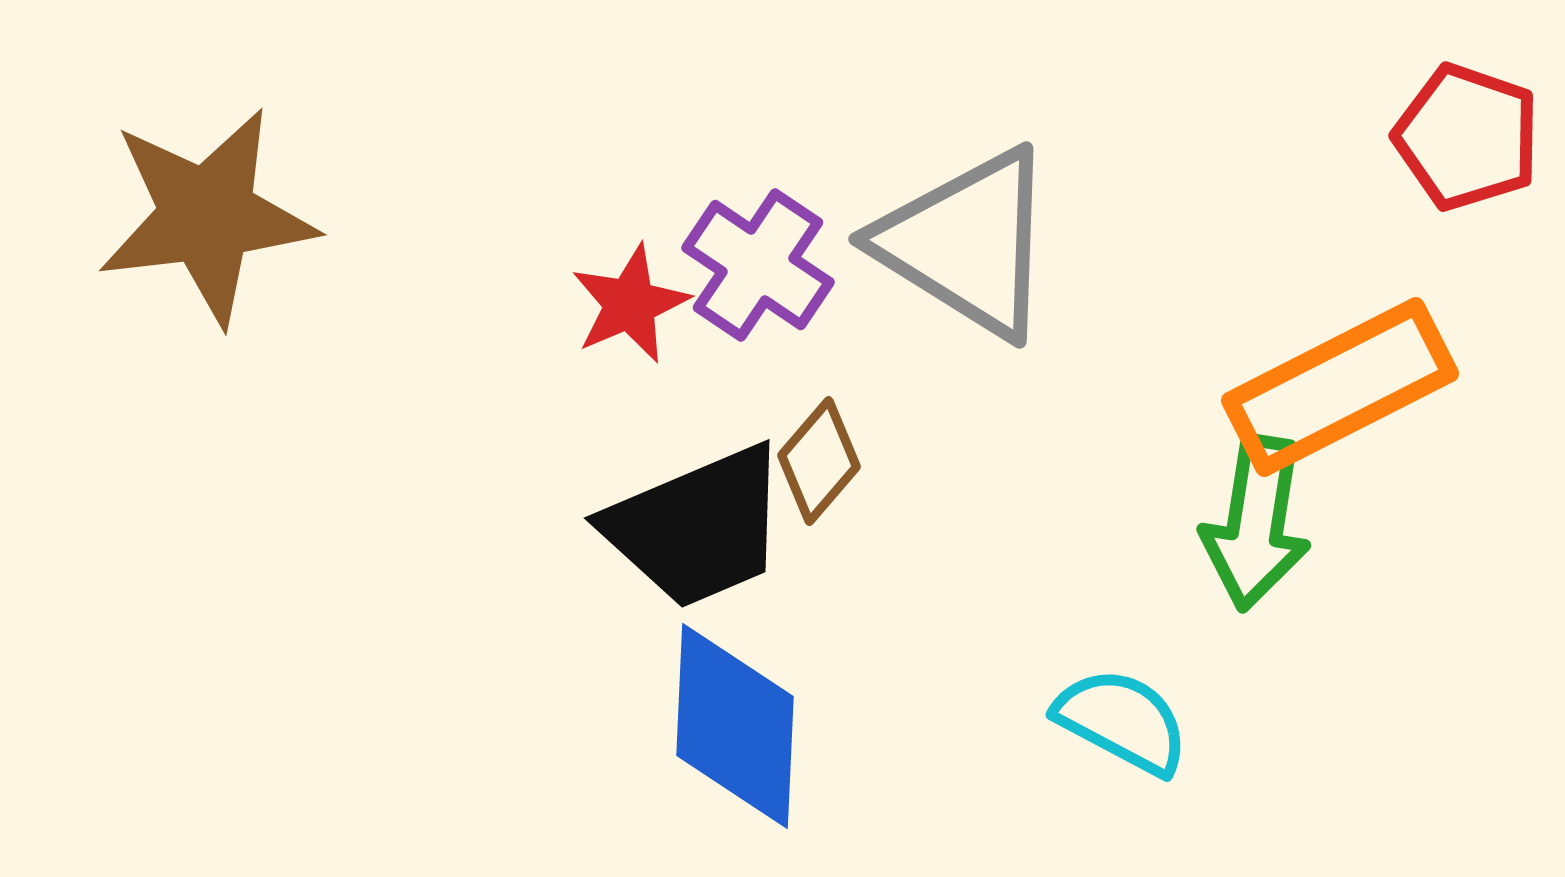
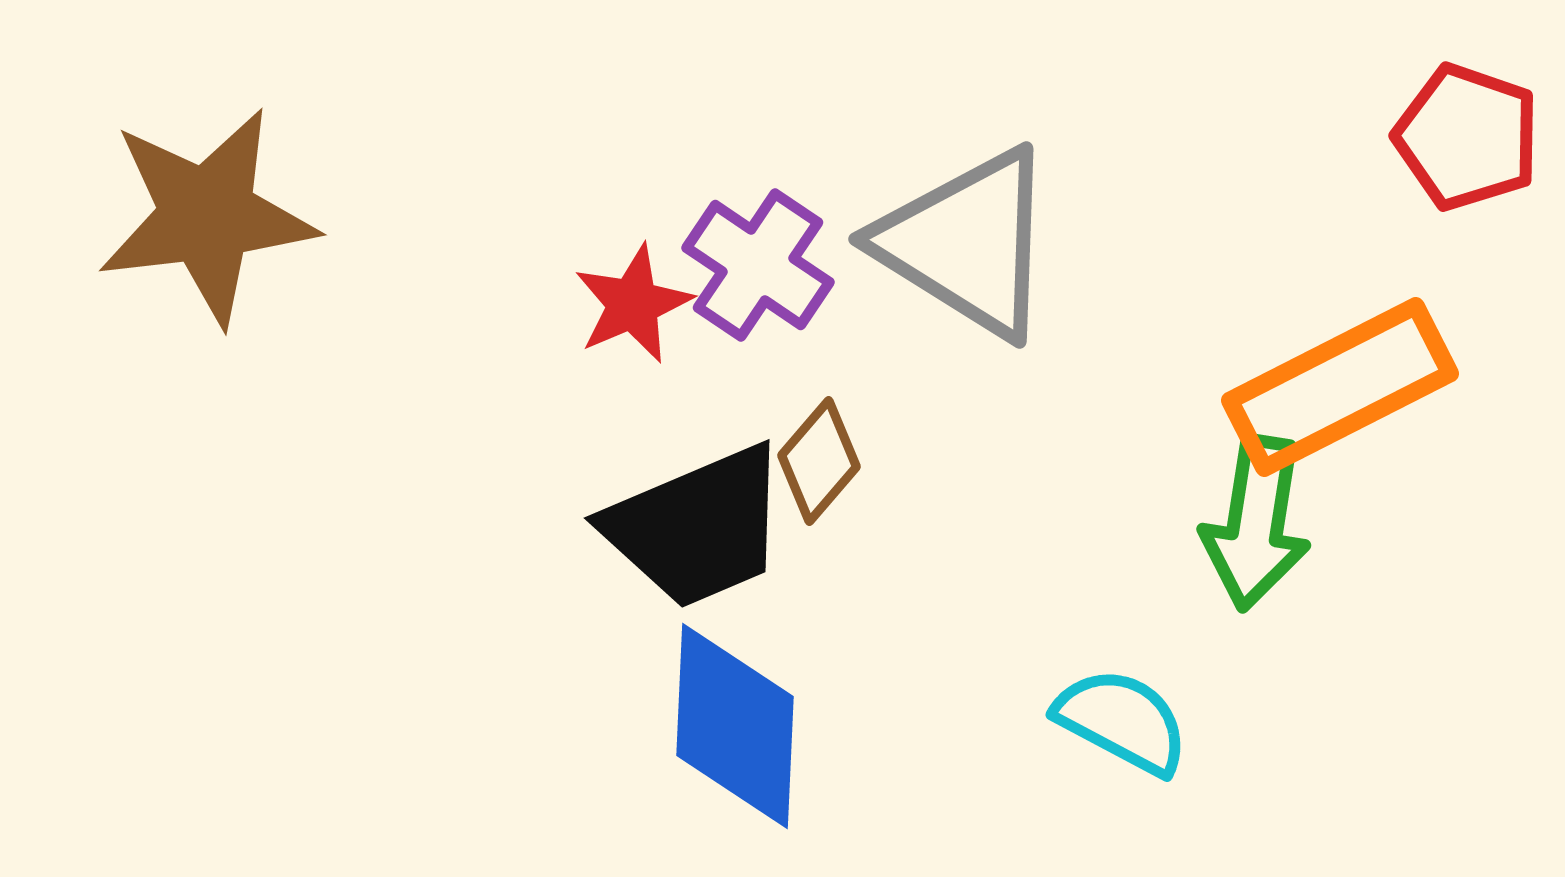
red star: moved 3 px right
